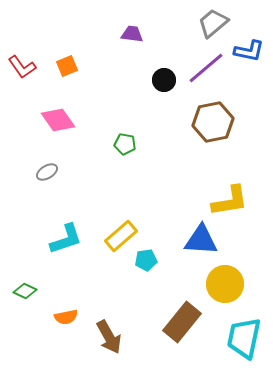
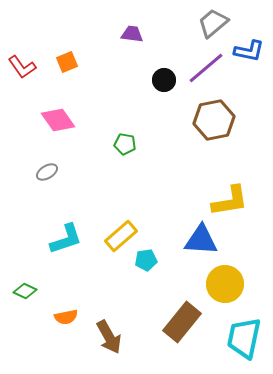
orange square: moved 4 px up
brown hexagon: moved 1 px right, 2 px up
